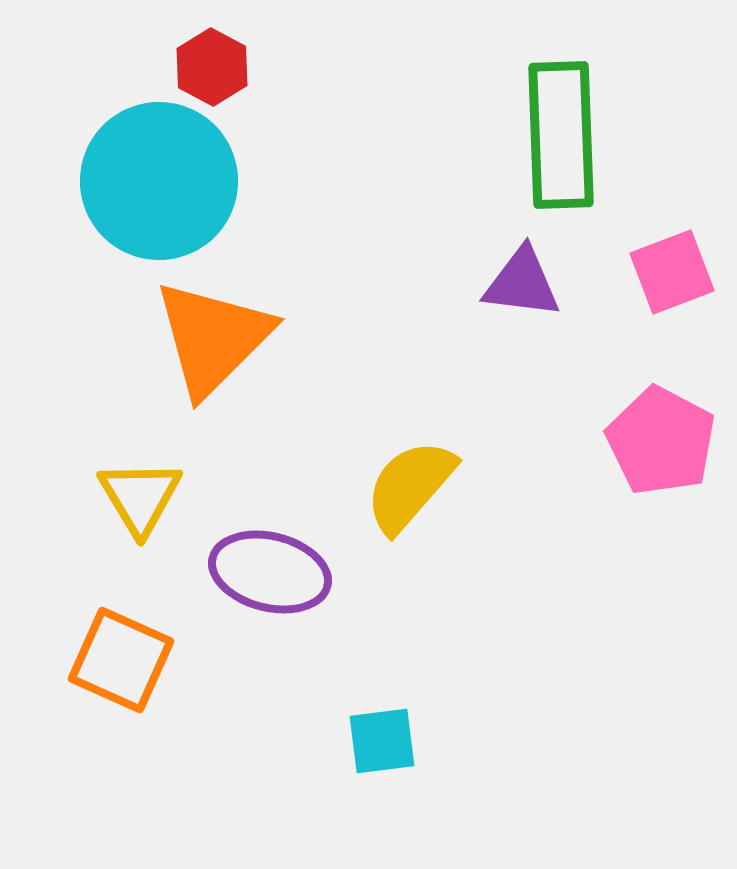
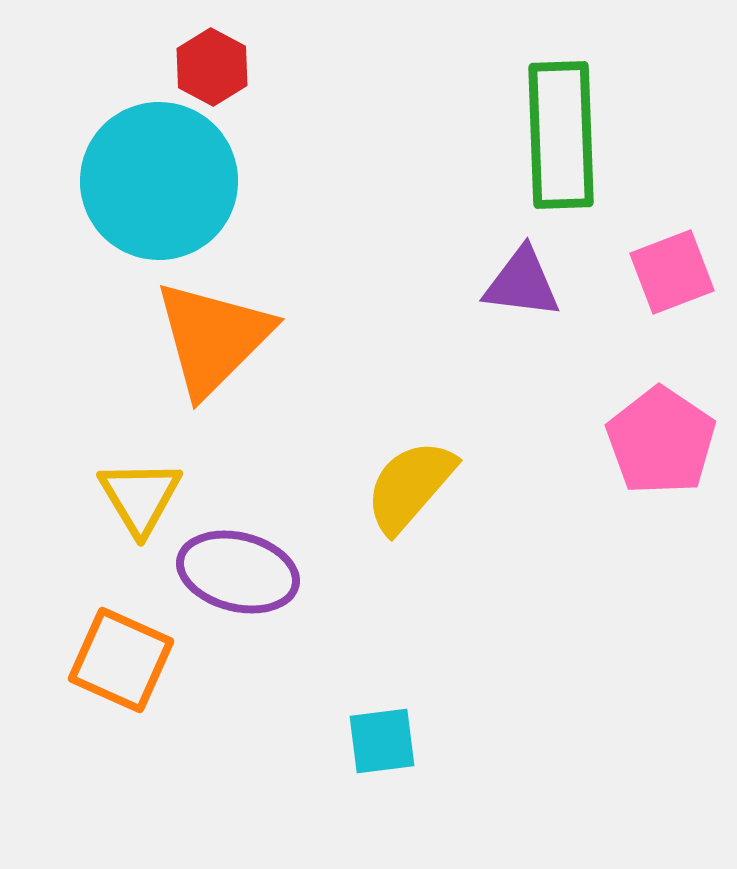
pink pentagon: rotated 6 degrees clockwise
purple ellipse: moved 32 px left
